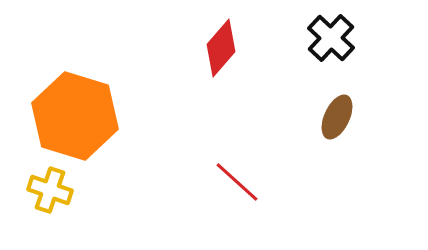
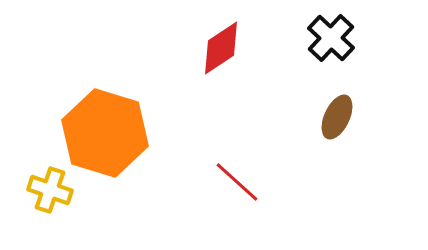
red diamond: rotated 16 degrees clockwise
orange hexagon: moved 30 px right, 17 px down
